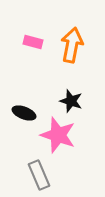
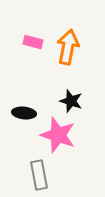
orange arrow: moved 4 px left, 2 px down
black ellipse: rotated 15 degrees counterclockwise
gray rectangle: rotated 12 degrees clockwise
